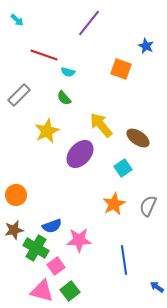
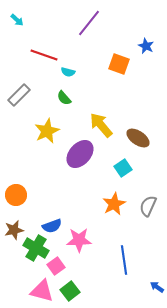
orange square: moved 2 px left, 5 px up
